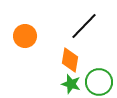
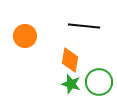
black line: rotated 52 degrees clockwise
